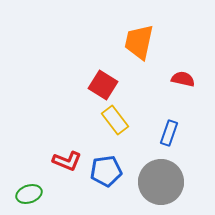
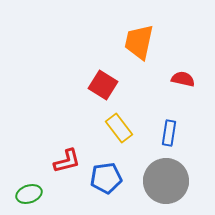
yellow rectangle: moved 4 px right, 8 px down
blue rectangle: rotated 10 degrees counterclockwise
red L-shape: rotated 36 degrees counterclockwise
blue pentagon: moved 7 px down
gray circle: moved 5 px right, 1 px up
